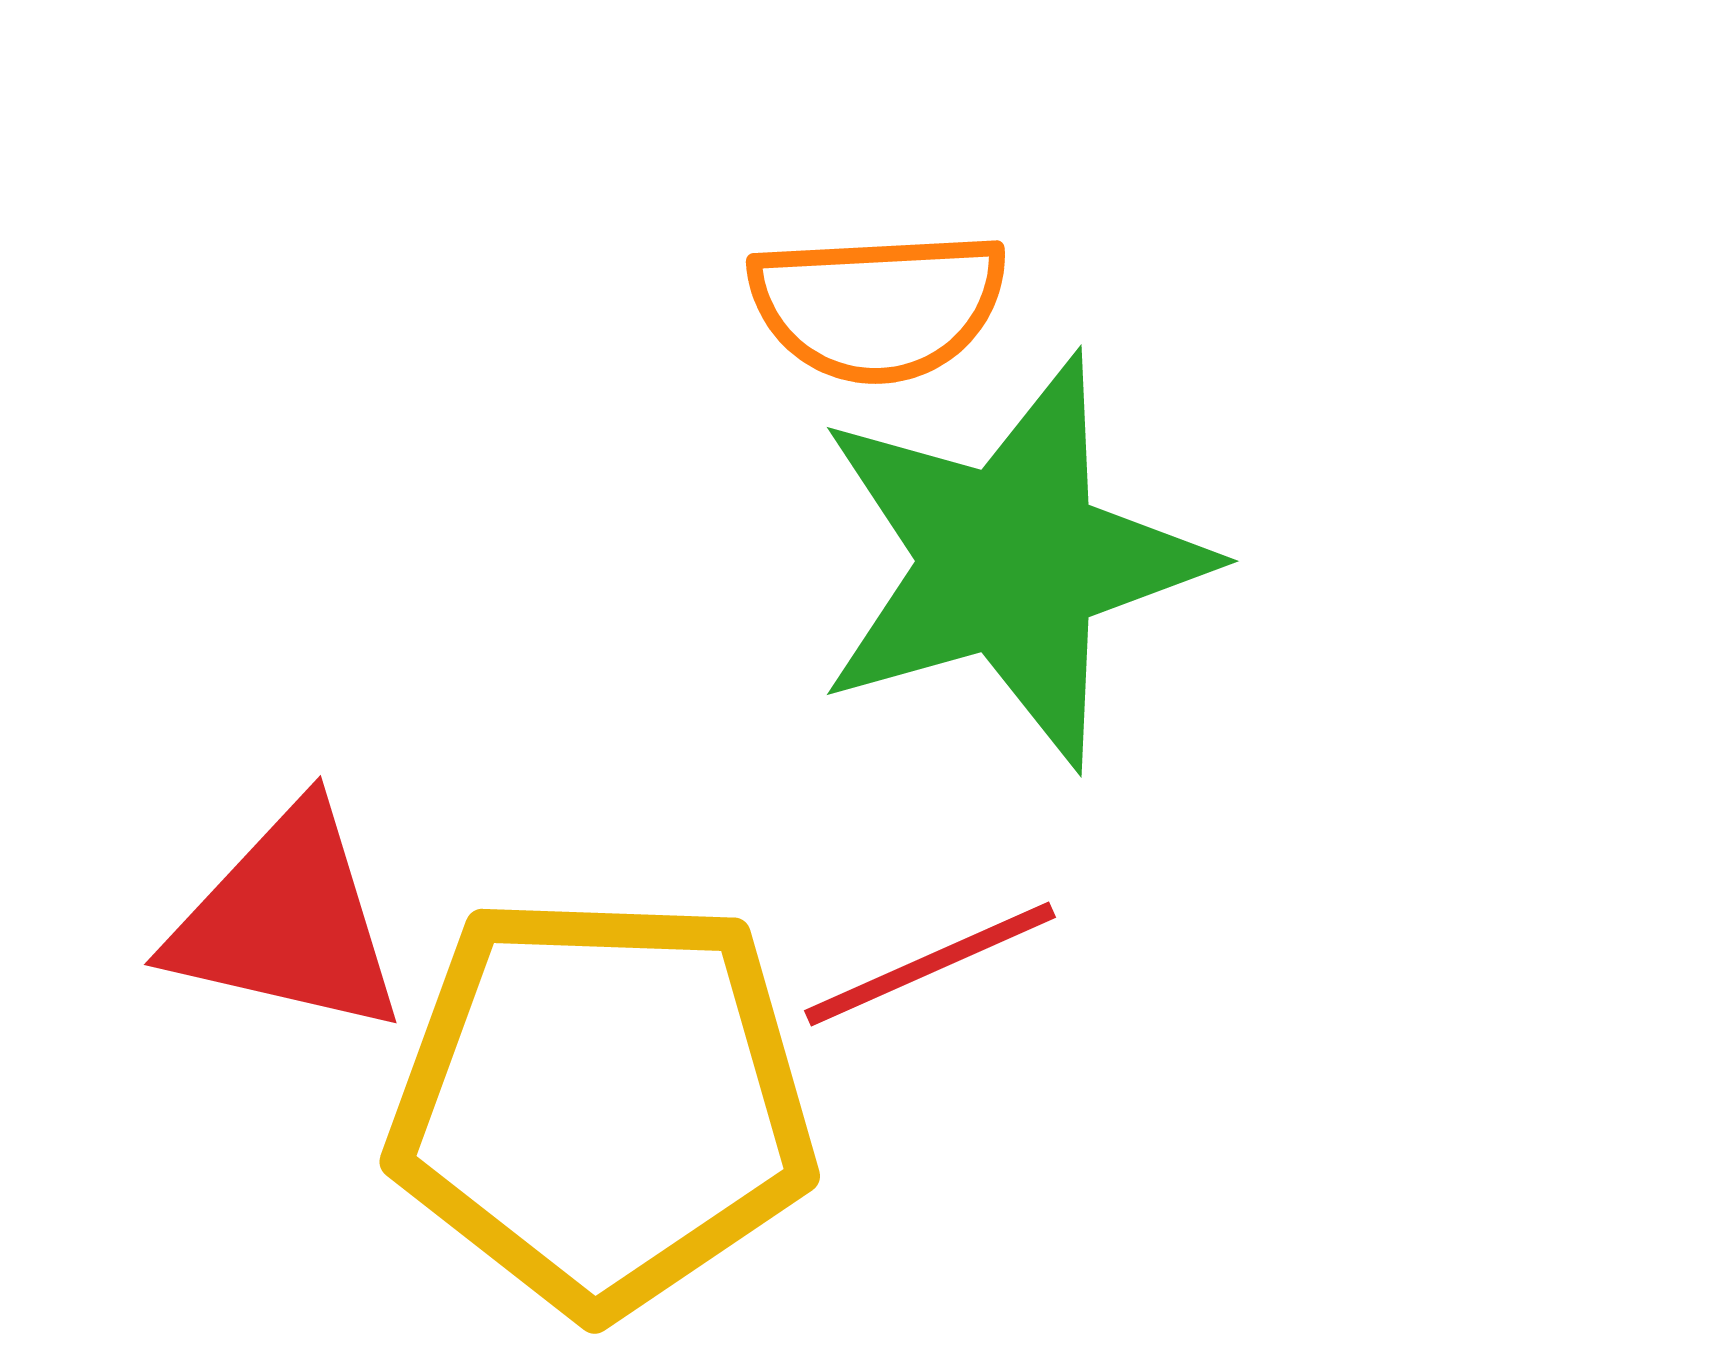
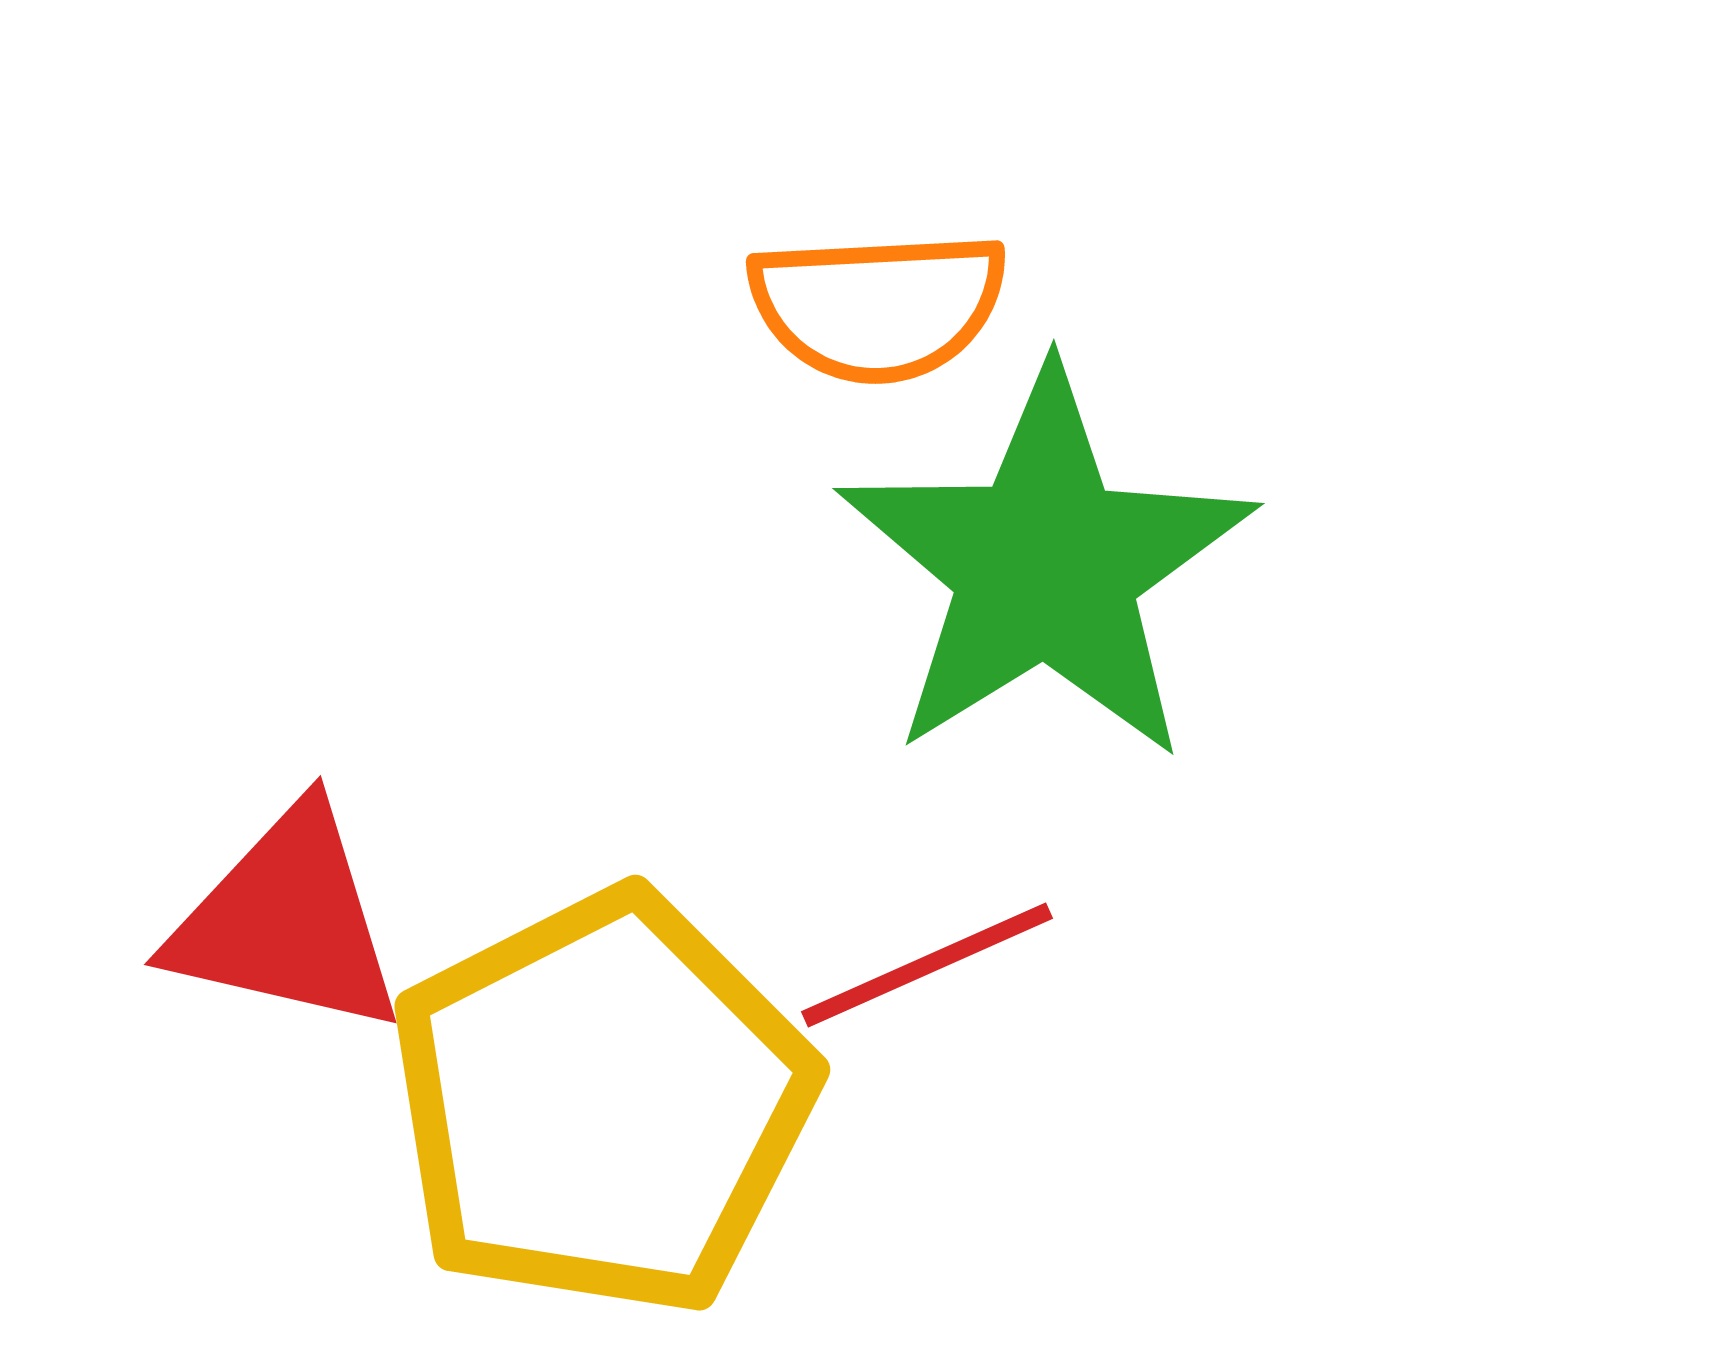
green star: moved 35 px right, 5 px down; rotated 16 degrees counterclockwise
red line: moved 3 px left, 1 px down
yellow pentagon: rotated 29 degrees counterclockwise
